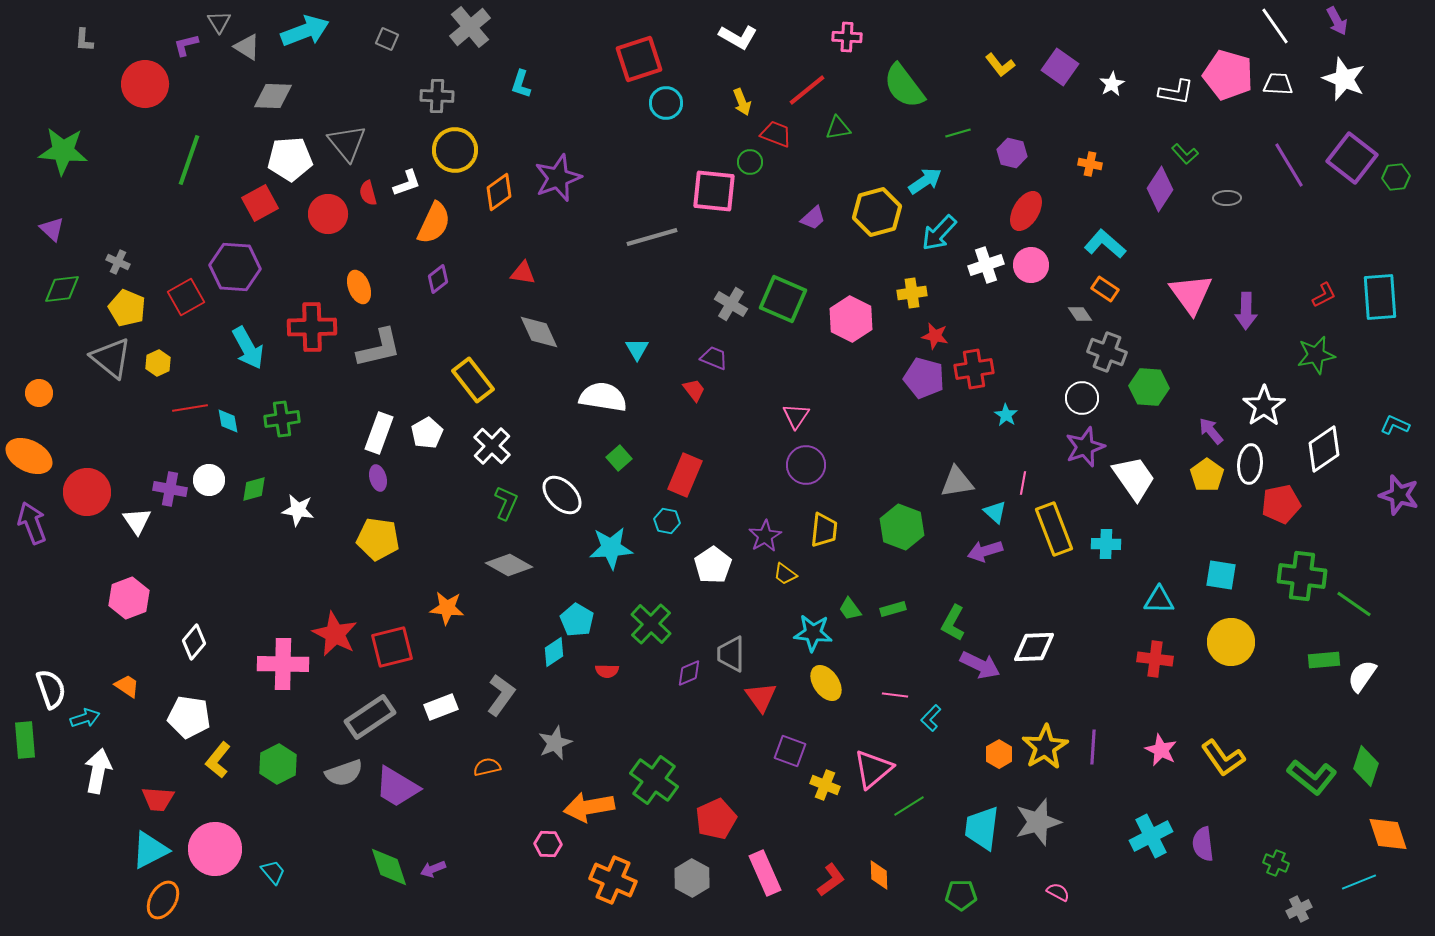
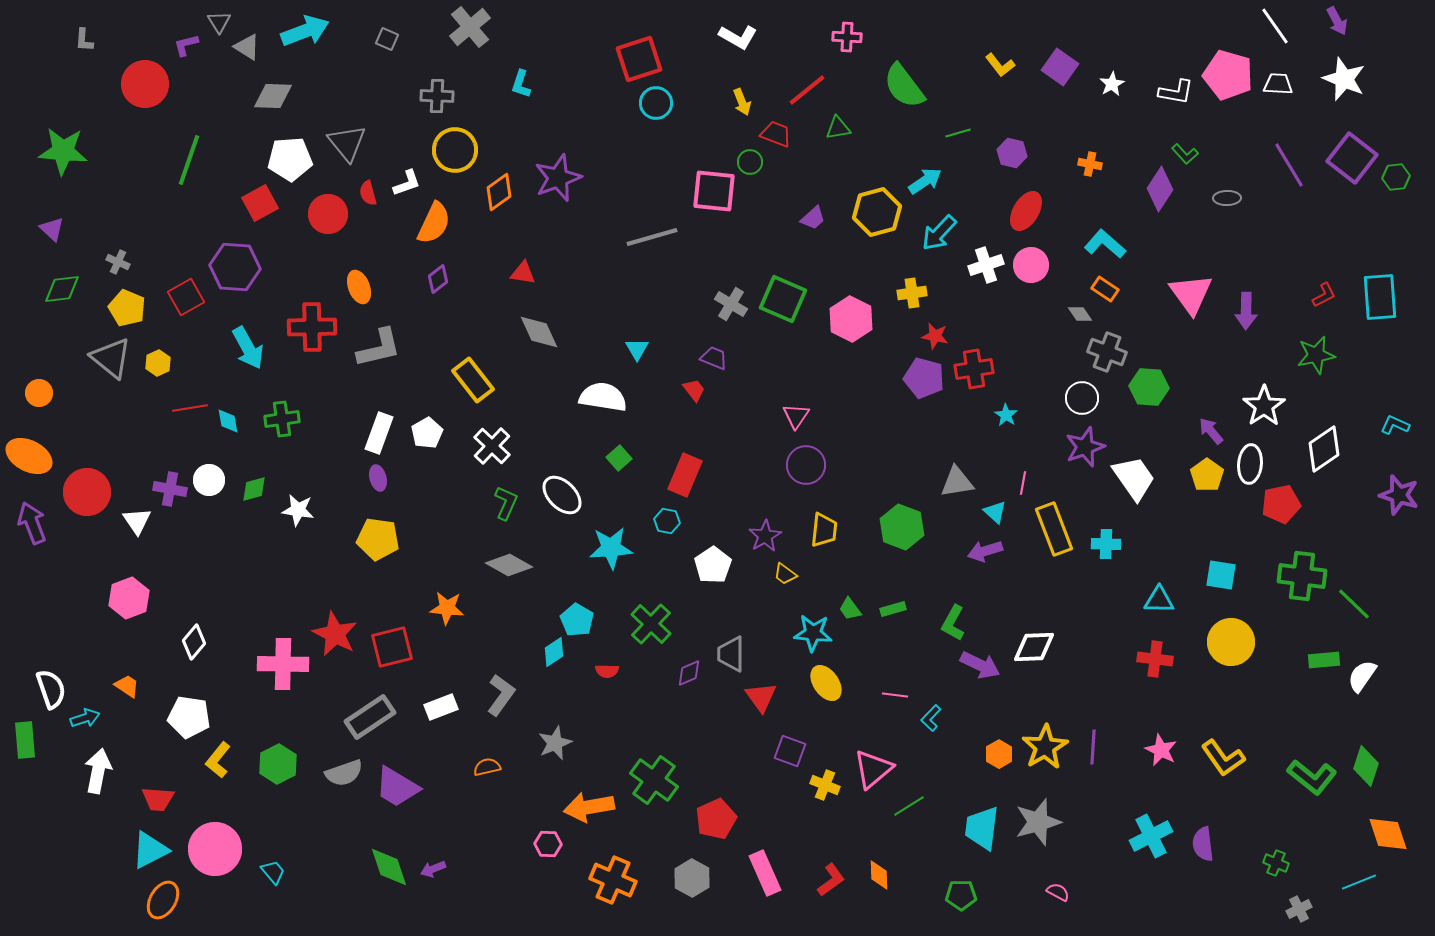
cyan circle at (666, 103): moved 10 px left
green line at (1354, 604): rotated 9 degrees clockwise
